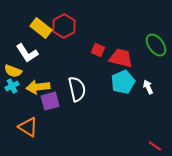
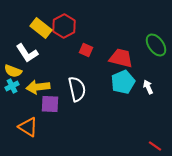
red square: moved 12 px left
purple square: moved 3 px down; rotated 18 degrees clockwise
